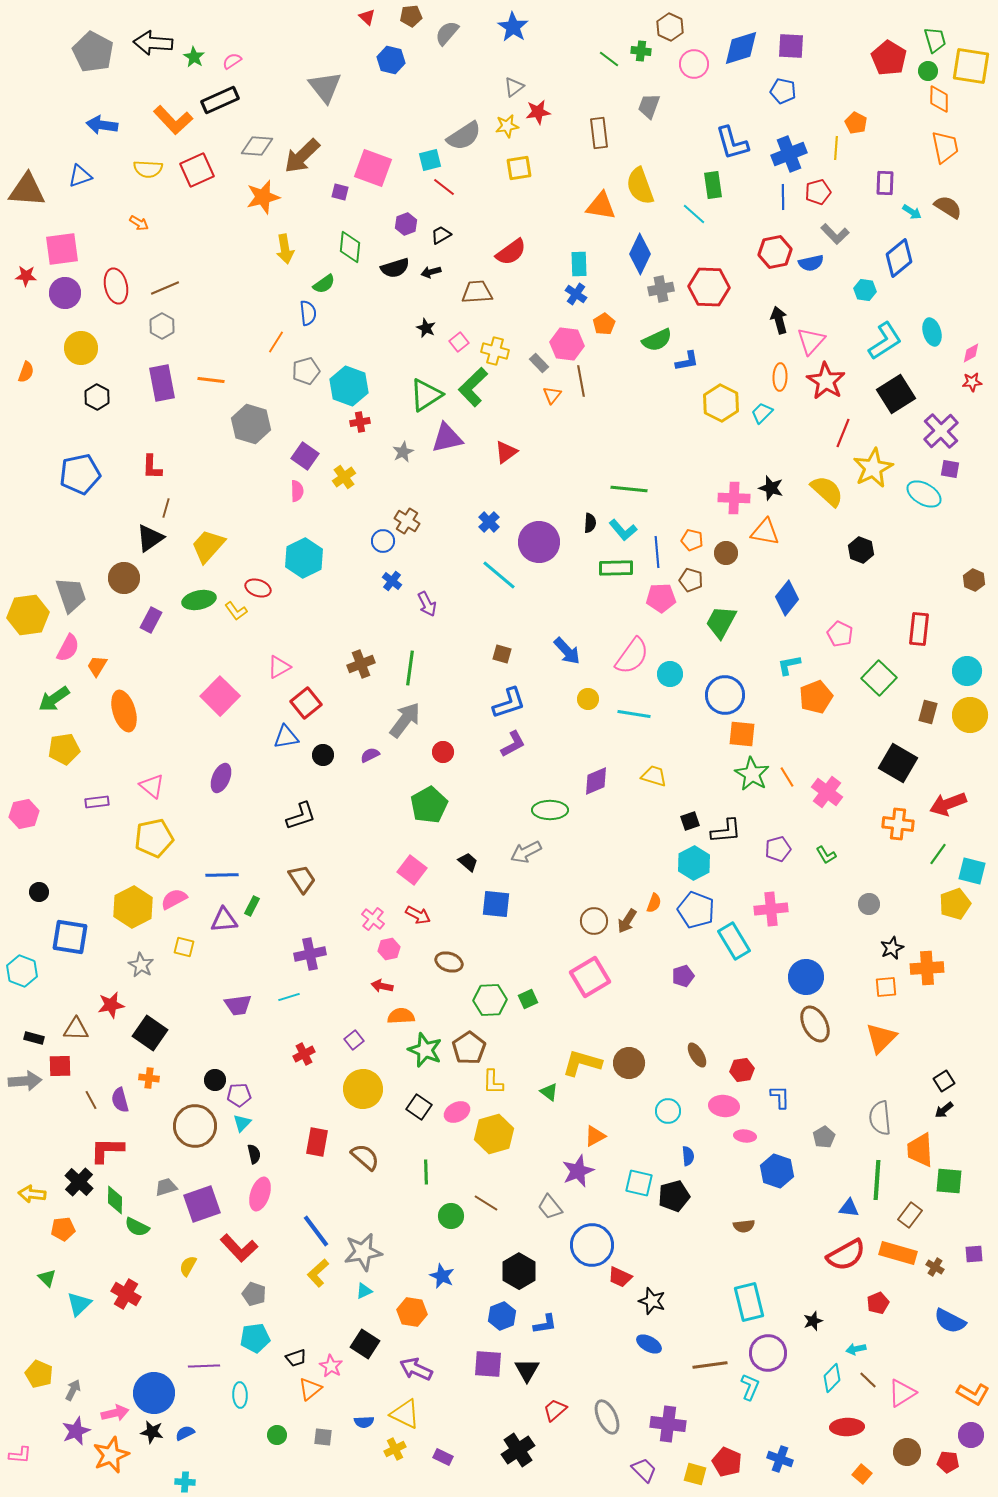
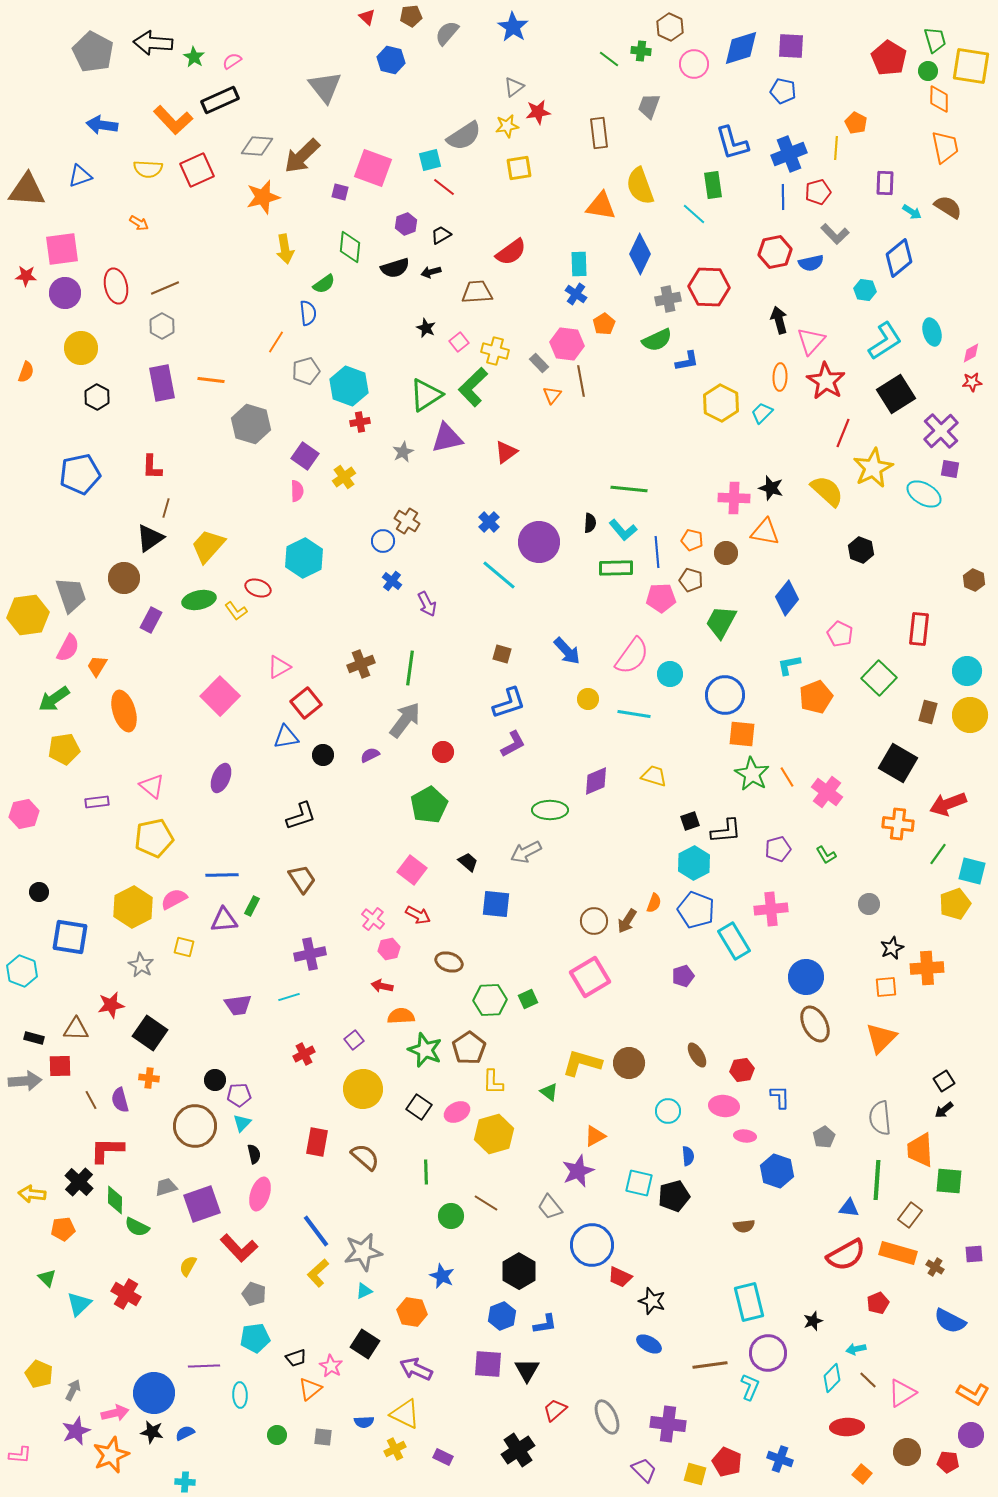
gray cross at (661, 289): moved 7 px right, 10 px down
